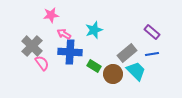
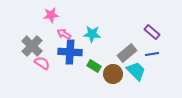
cyan star: moved 2 px left, 4 px down; rotated 24 degrees clockwise
pink semicircle: rotated 21 degrees counterclockwise
